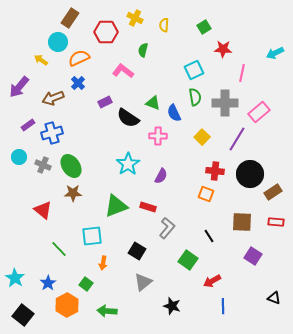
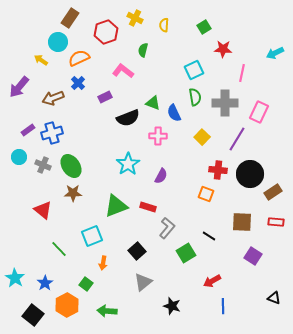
red hexagon at (106, 32): rotated 20 degrees counterclockwise
purple rectangle at (105, 102): moved 5 px up
pink rectangle at (259, 112): rotated 25 degrees counterclockwise
black semicircle at (128, 118): rotated 55 degrees counterclockwise
purple rectangle at (28, 125): moved 5 px down
red cross at (215, 171): moved 3 px right, 1 px up
cyan square at (92, 236): rotated 15 degrees counterclockwise
black line at (209, 236): rotated 24 degrees counterclockwise
black square at (137, 251): rotated 18 degrees clockwise
green square at (188, 260): moved 2 px left, 7 px up; rotated 24 degrees clockwise
blue star at (48, 283): moved 3 px left
black square at (23, 315): moved 10 px right
